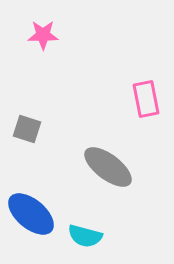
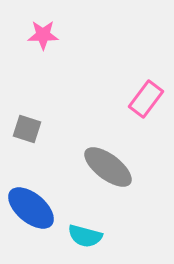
pink rectangle: rotated 48 degrees clockwise
blue ellipse: moved 6 px up
